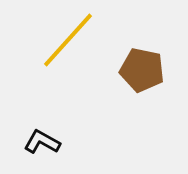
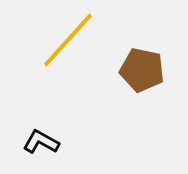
black L-shape: moved 1 px left
